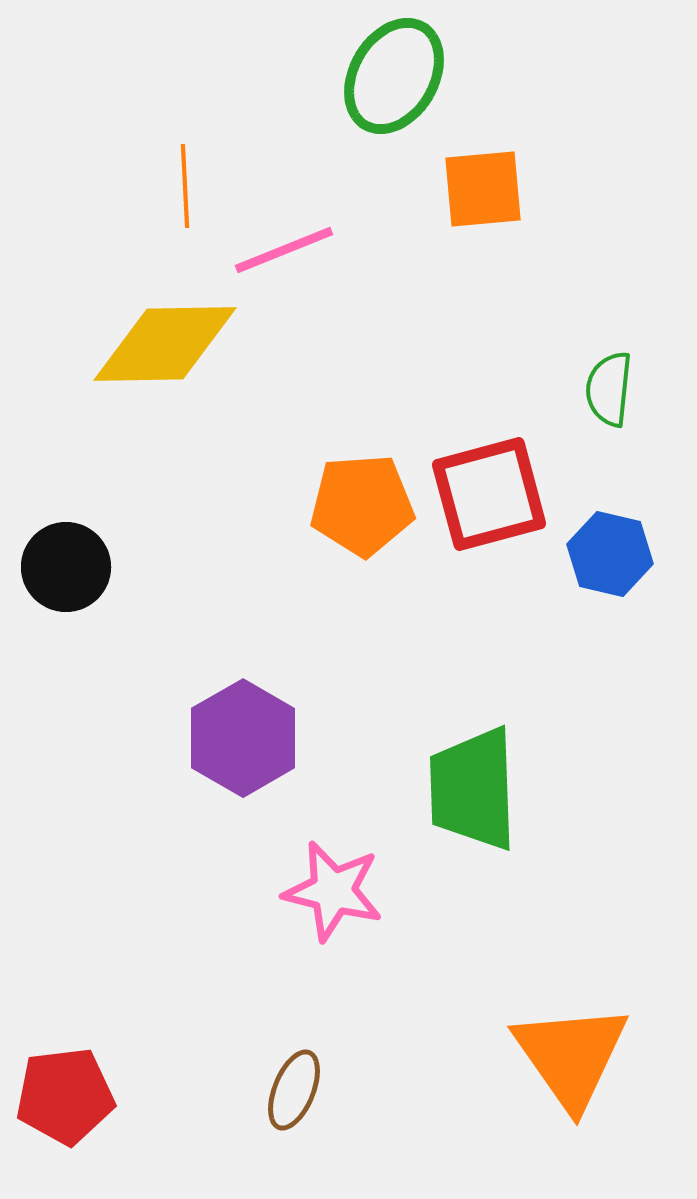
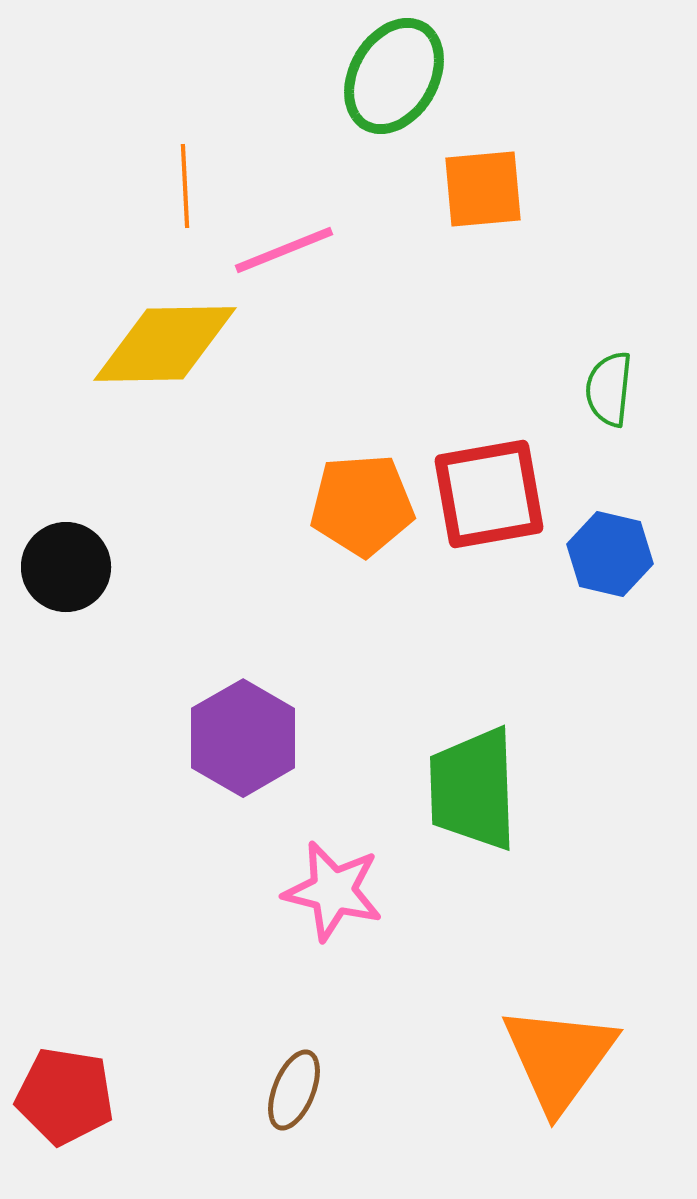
red square: rotated 5 degrees clockwise
orange triangle: moved 12 px left, 2 px down; rotated 11 degrees clockwise
red pentagon: rotated 16 degrees clockwise
